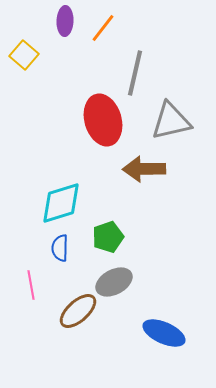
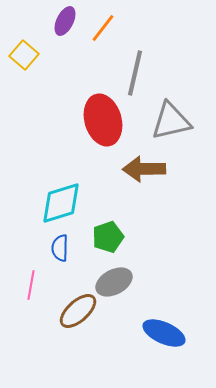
purple ellipse: rotated 24 degrees clockwise
pink line: rotated 20 degrees clockwise
